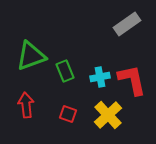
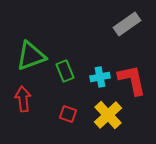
red arrow: moved 3 px left, 6 px up
